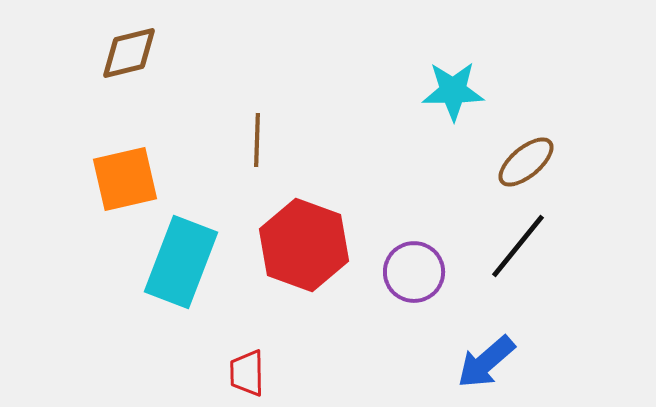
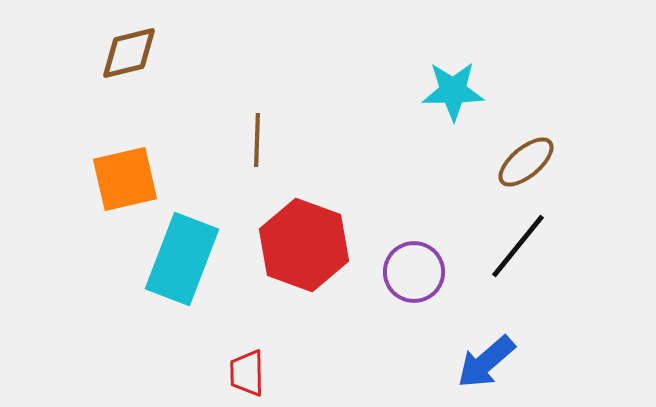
cyan rectangle: moved 1 px right, 3 px up
